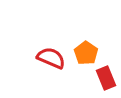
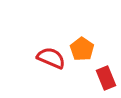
orange pentagon: moved 4 px left, 4 px up
